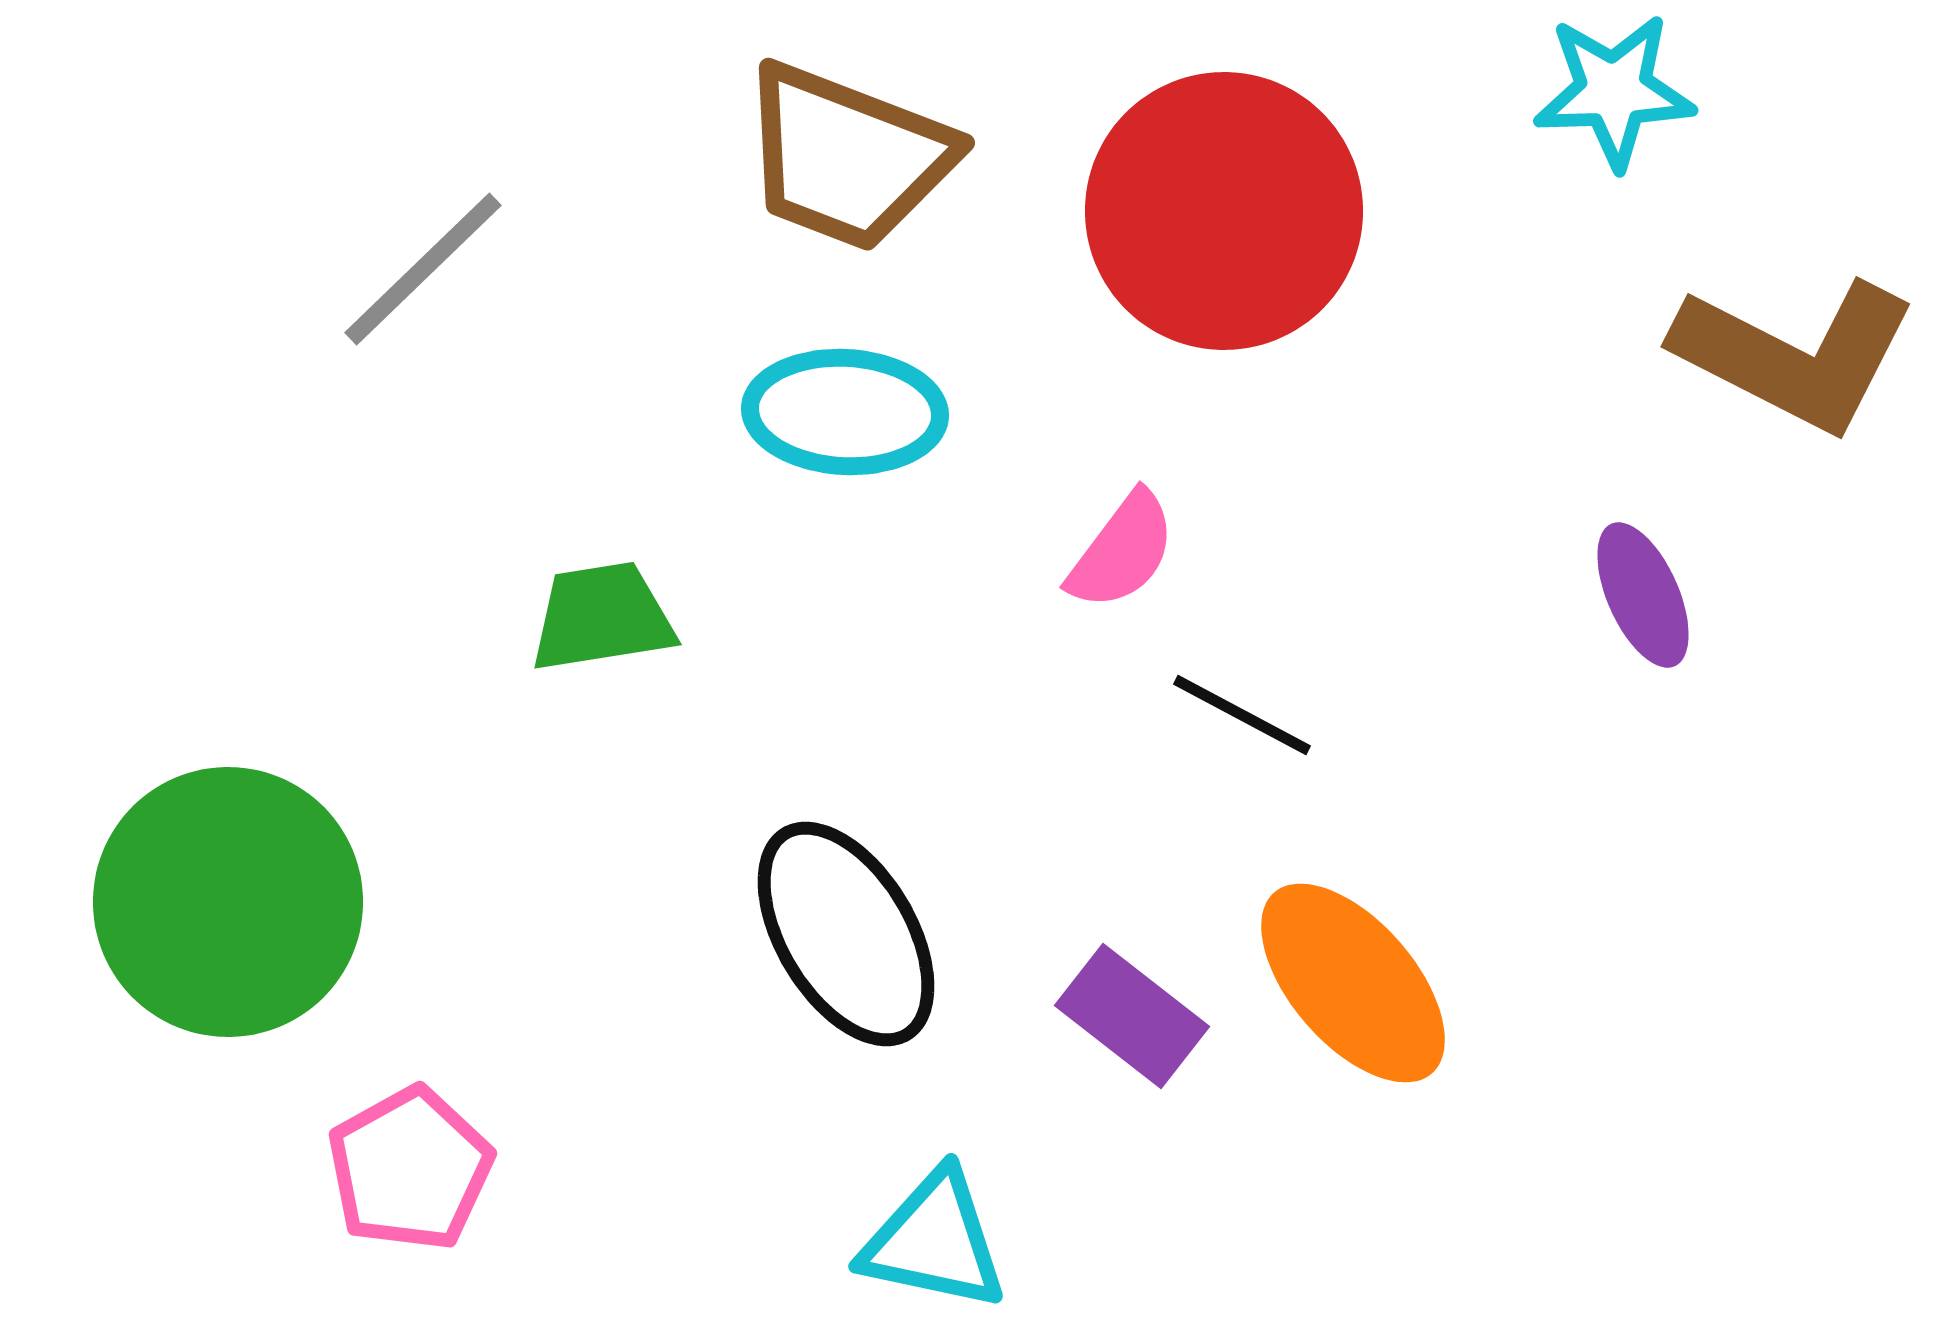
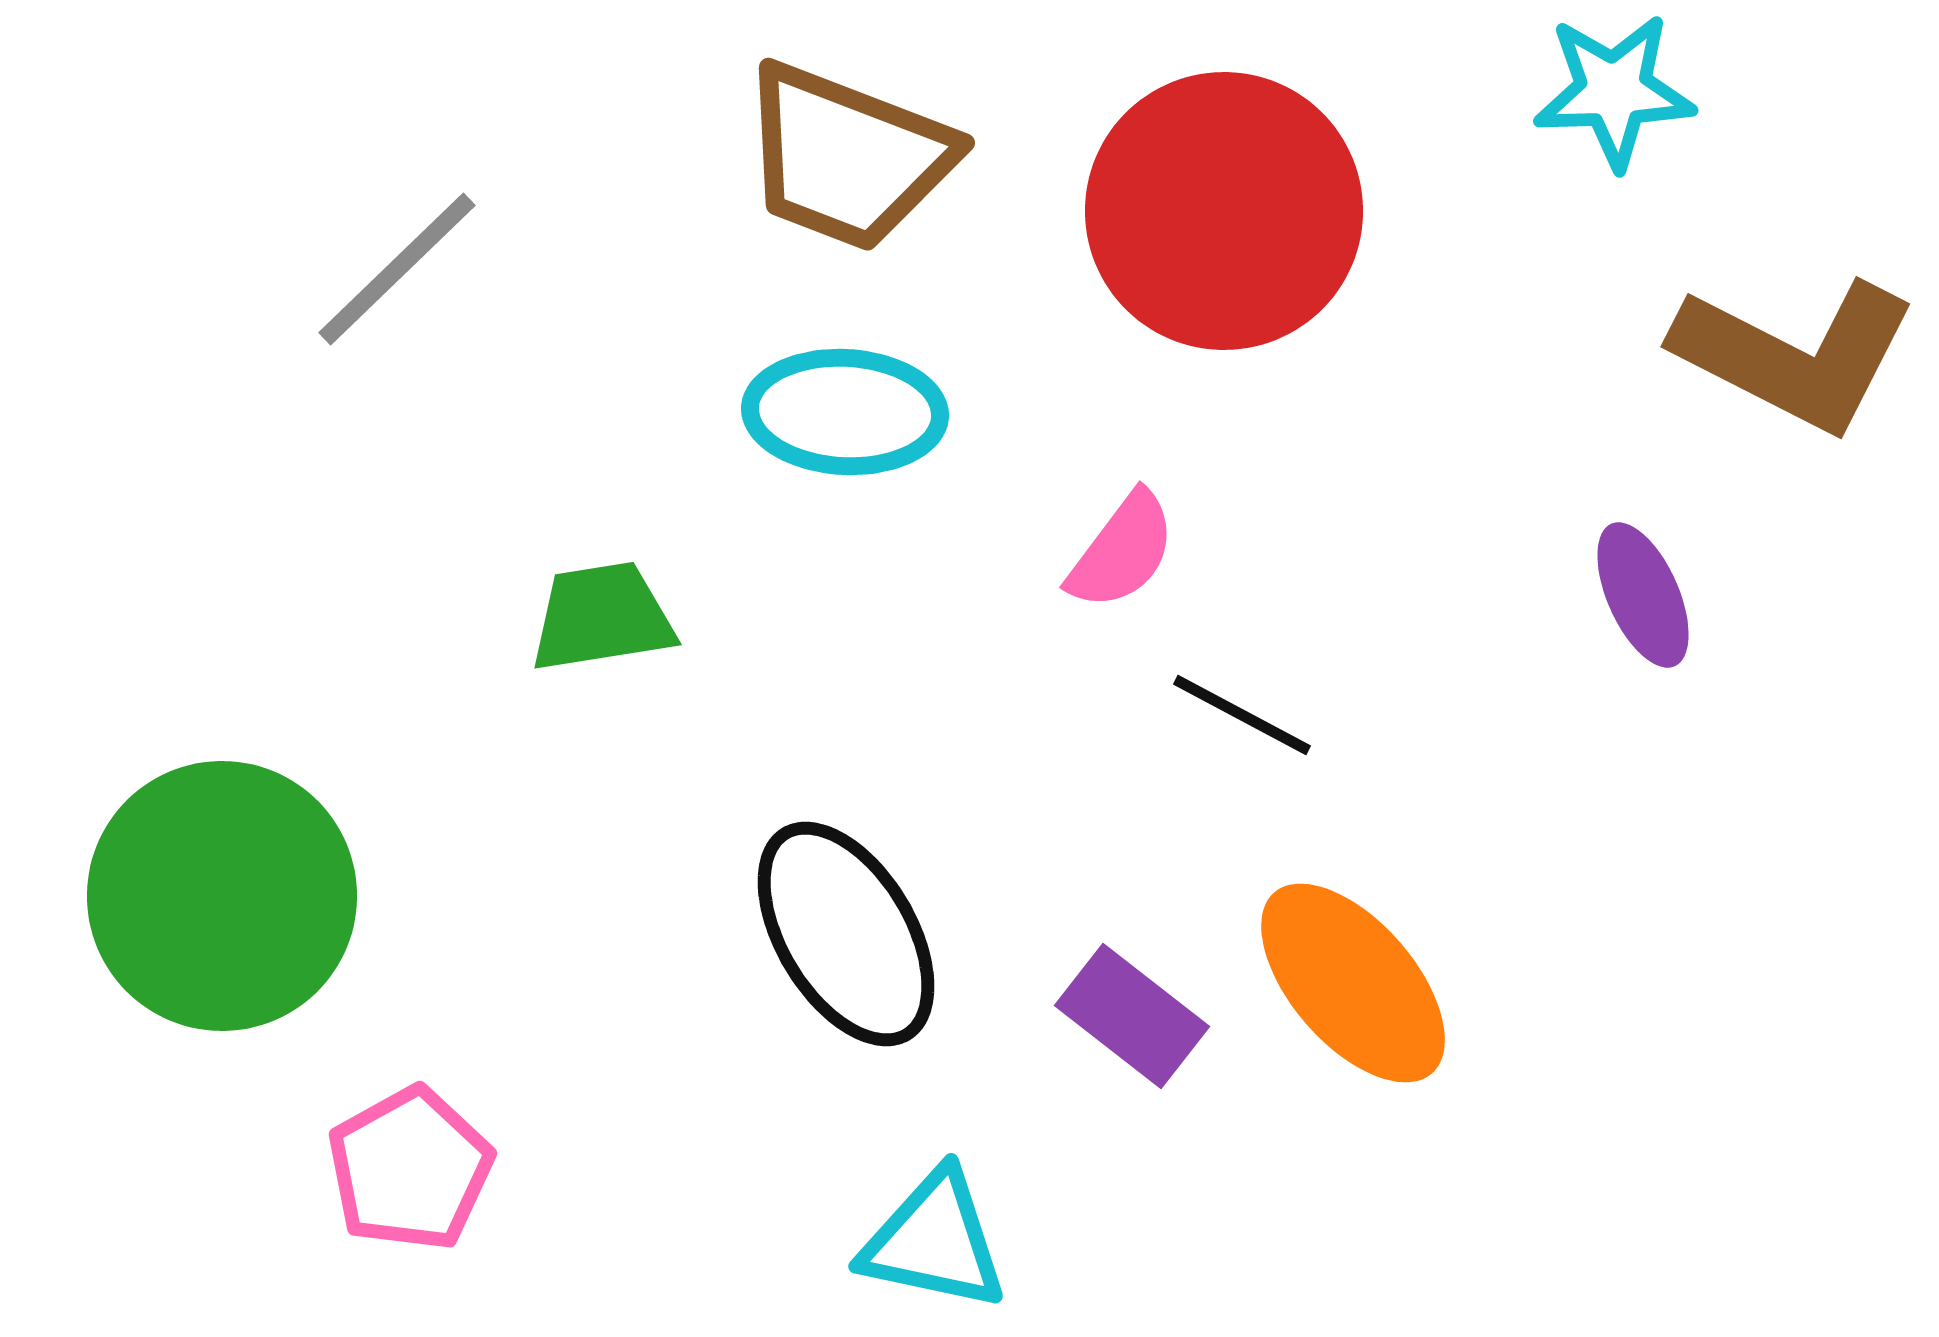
gray line: moved 26 px left
green circle: moved 6 px left, 6 px up
